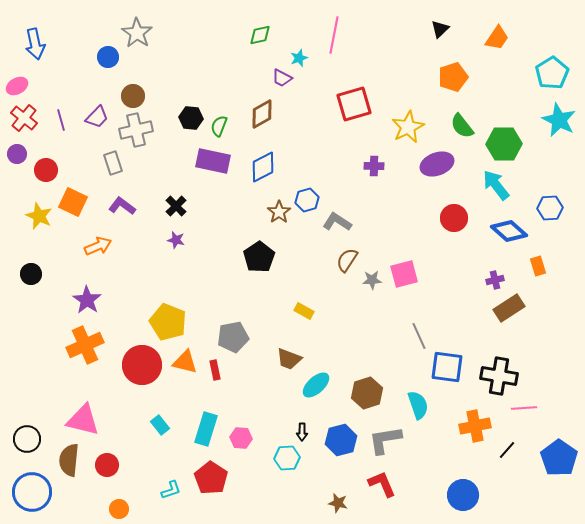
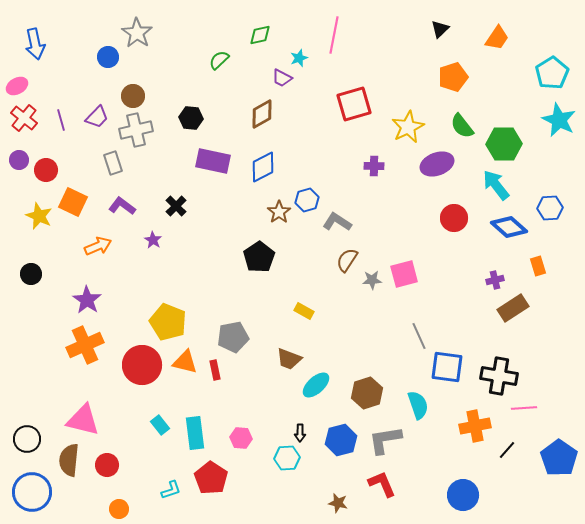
green semicircle at (219, 126): moved 66 px up; rotated 25 degrees clockwise
purple circle at (17, 154): moved 2 px right, 6 px down
blue diamond at (509, 231): moved 4 px up
purple star at (176, 240): moved 23 px left; rotated 18 degrees clockwise
brown rectangle at (509, 308): moved 4 px right
cyan rectangle at (206, 429): moved 11 px left, 4 px down; rotated 24 degrees counterclockwise
black arrow at (302, 432): moved 2 px left, 1 px down
